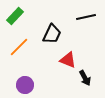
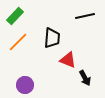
black line: moved 1 px left, 1 px up
black trapezoid: moved 4 px down; rotated 20 degrees counterclockwise
orange line: moved 1 px left, 5 px up
